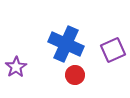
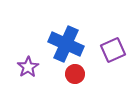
purple star: moved 12 px right
red circle: moved 1 px up
